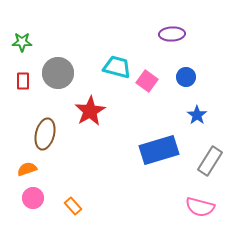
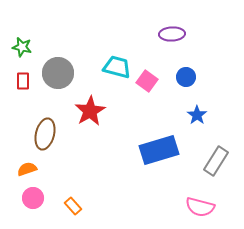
green star: moved 5 px down; rotated 12 degrees clockwise
gray rectangle: moved 6 px right
